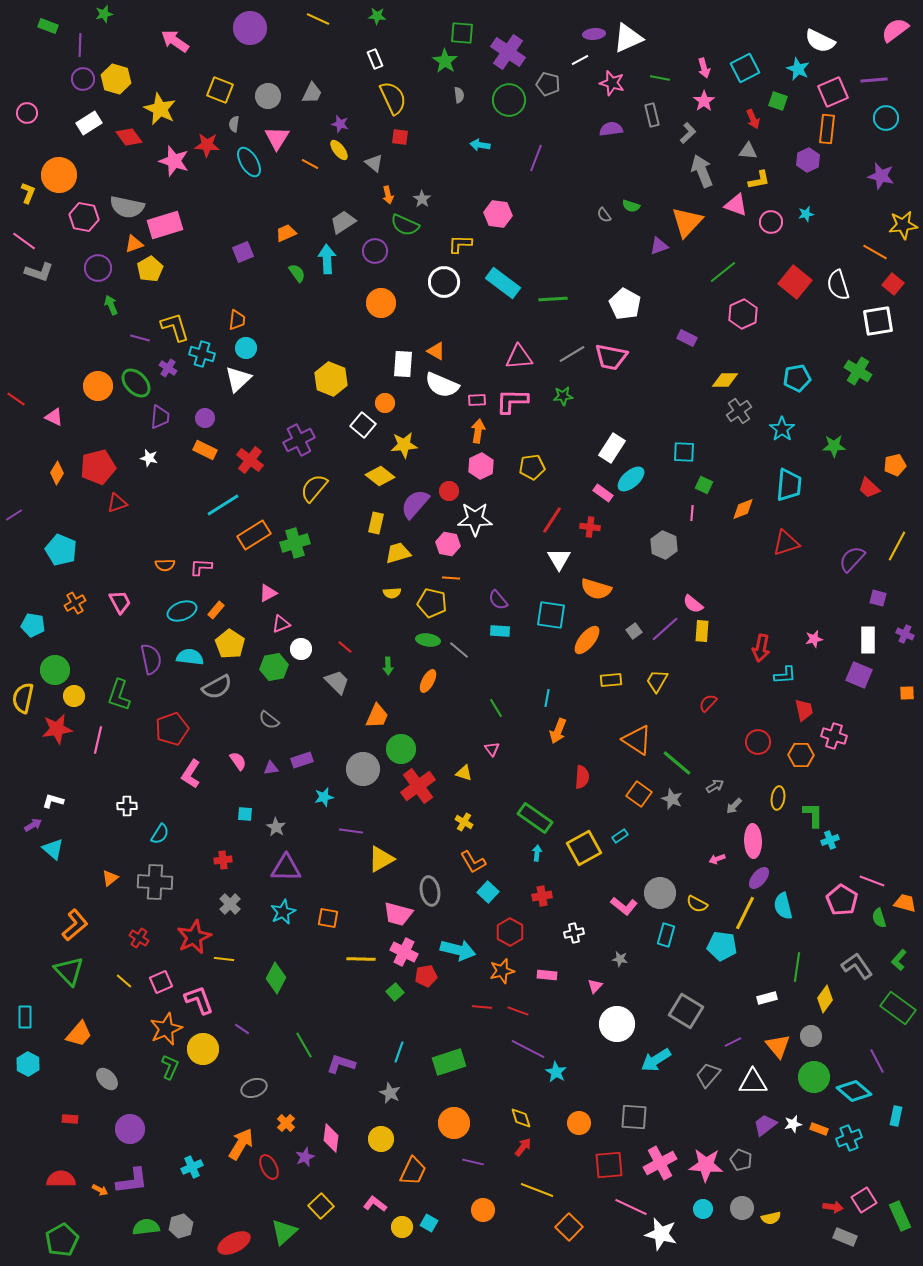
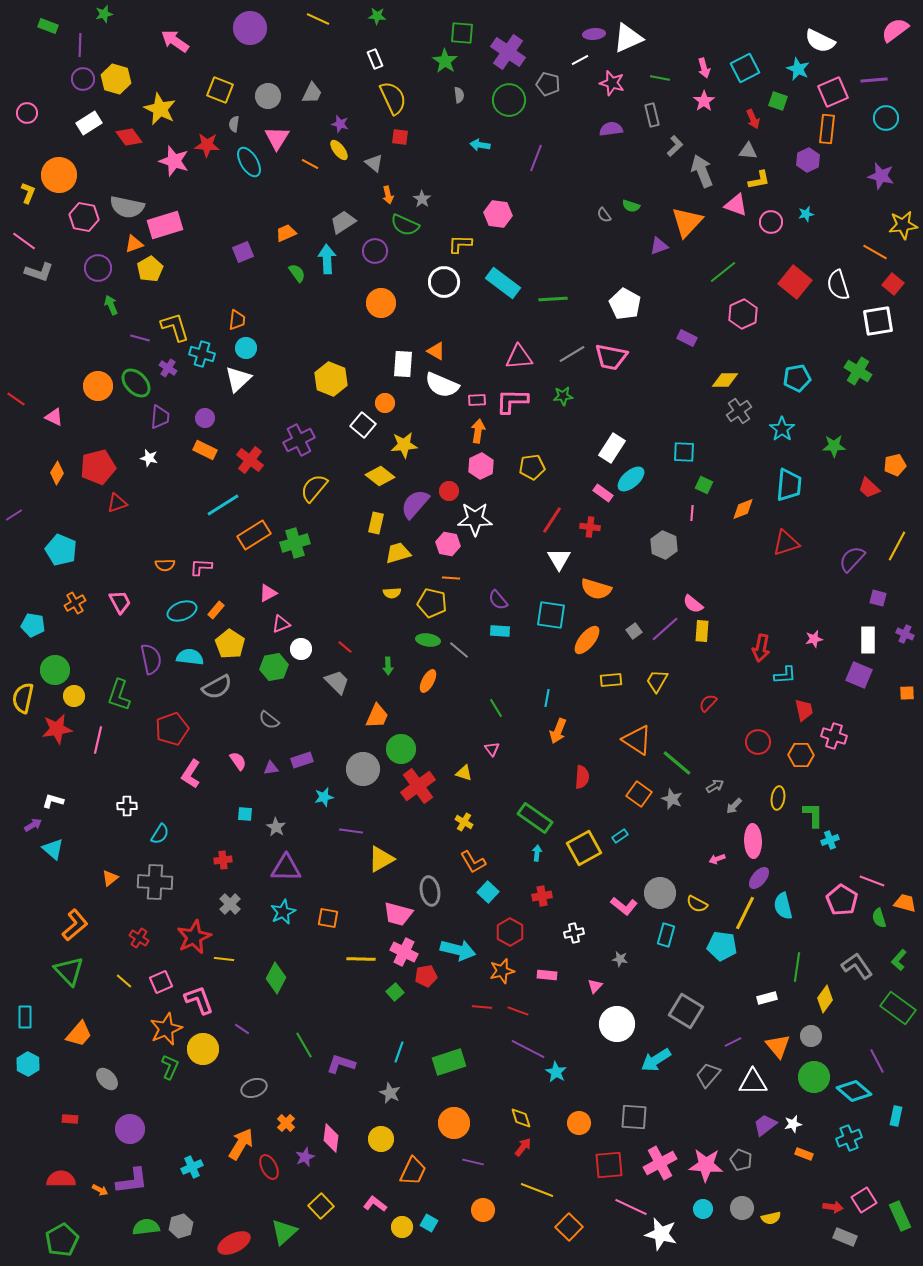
gray L-shape at (688, 133): moved 13 px left, 13 px down
orange rectangle at (819, 1129): moved 15 px left, 25 px down
